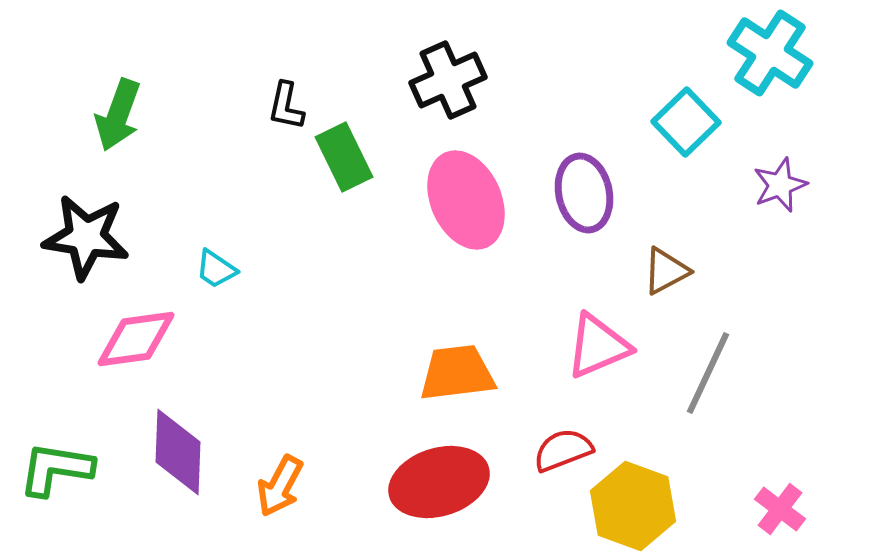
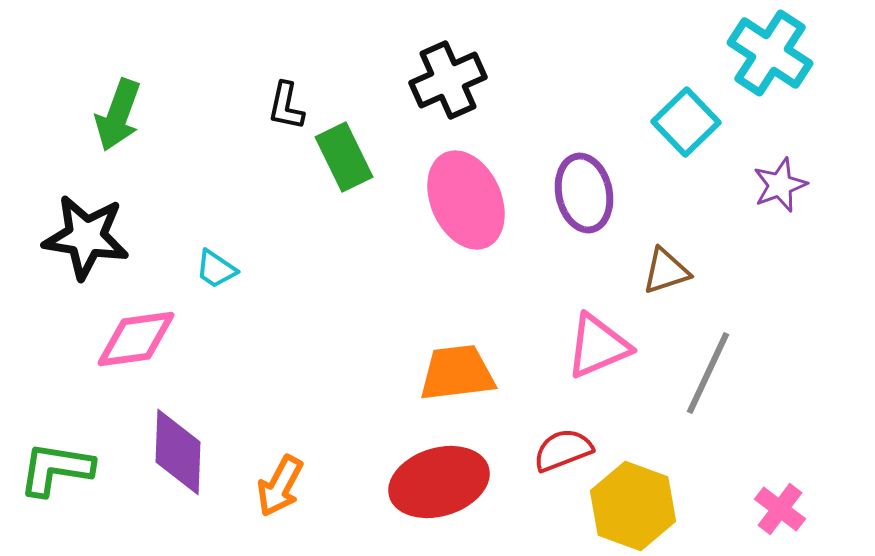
brown triangle: rotated 10 degrees clockwise
